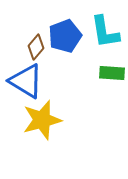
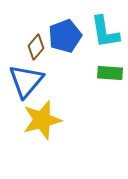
green rectangle: moved 2 px left
blue triangle: rotated 39 degrees clockwise
